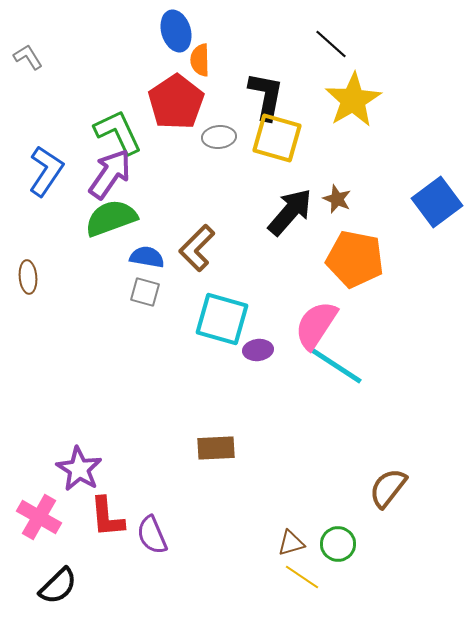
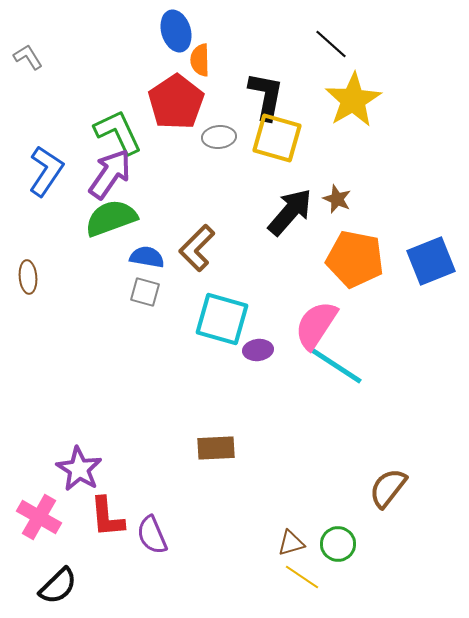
blue square: moved 6 px left, 59 px down; rotated 15 degrees clockwise
